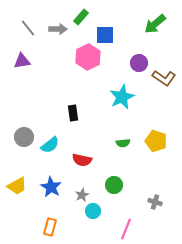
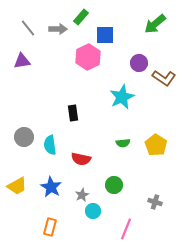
yellow pentagon: moved 4 px down; rotated 15 degrees clockwise
cyan semicircle: rotated 120 degrees clockwise
red semicircle: moved 1 px left, 1 px up
